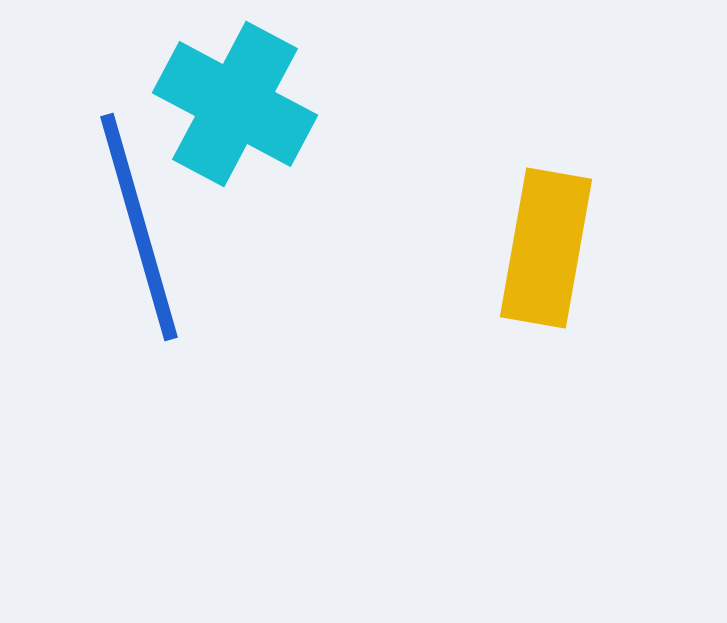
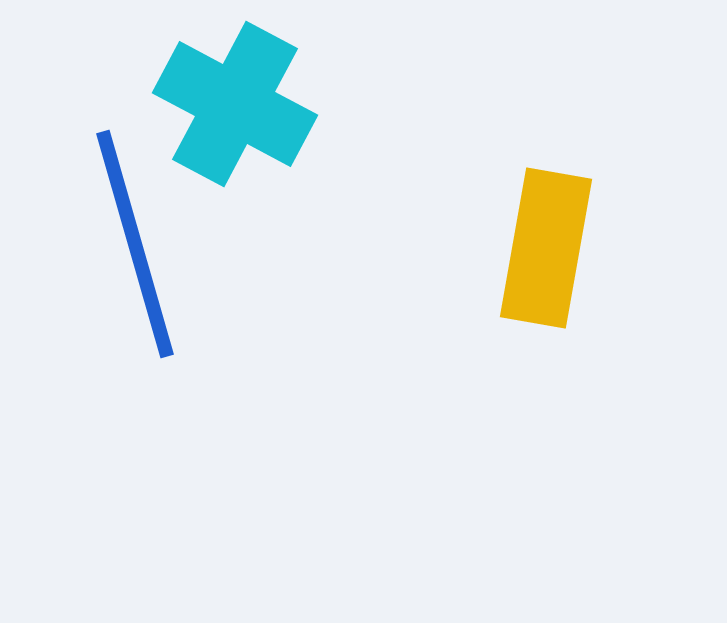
blue line: moved 4 px left, 17 px down
